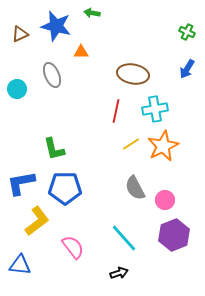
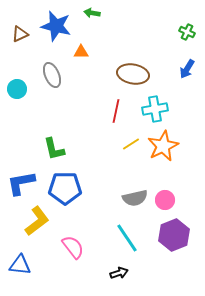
gray semicircle: moved 10 px down; rotated 75 degrees counterclockwise
cyan line: moved 3 px right; rotated 8 degrees clockwise
